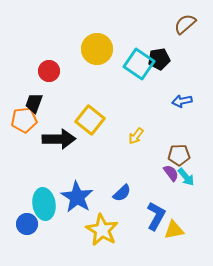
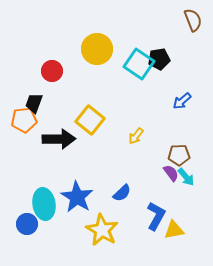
brown semicircle: moved 8 px right, 4 px up; rotated 110 degrees clockwise
red circle: moved 3 px right
blue arrow: rotated 30 degrees counterclockwise
